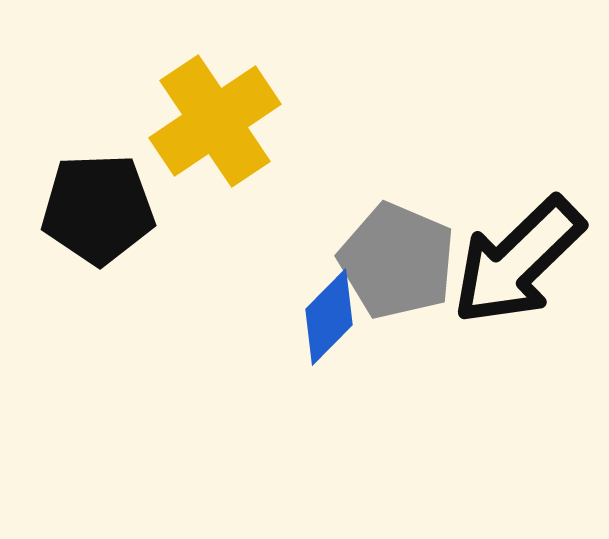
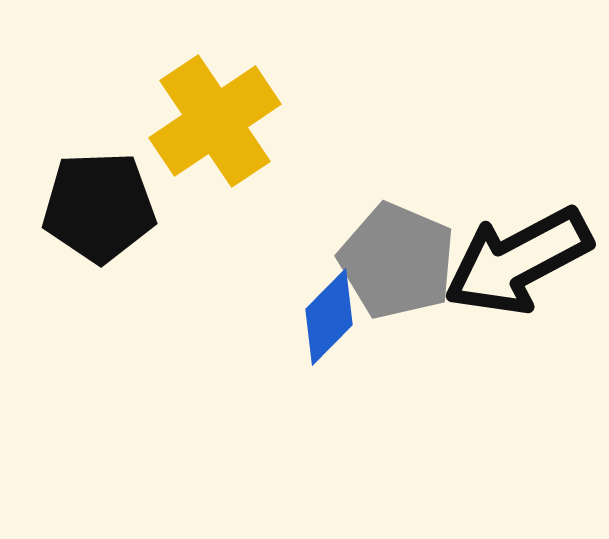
black pentagon: moved 1 px right, 2 px up
black arrow: rotated 16 degrees clockwise
